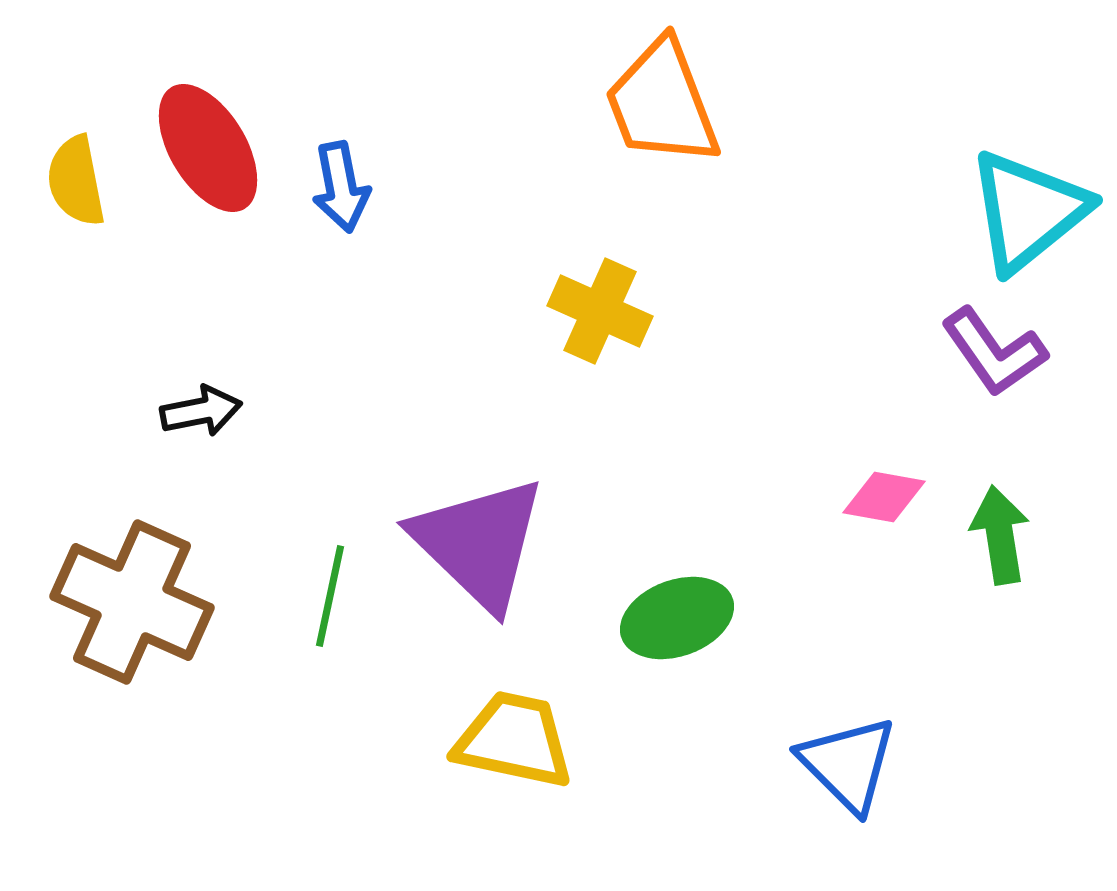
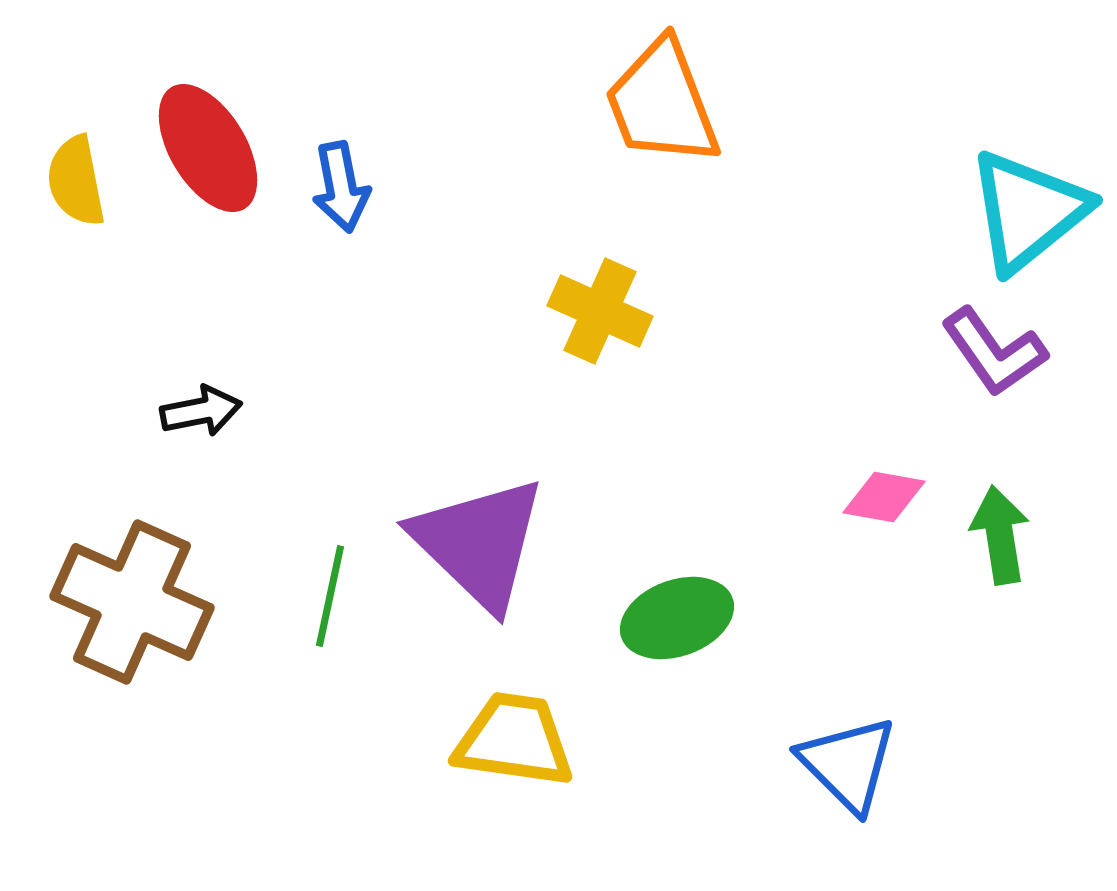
yellow trapezoid: rotated 4 degrees counterclockwise
